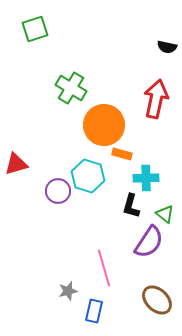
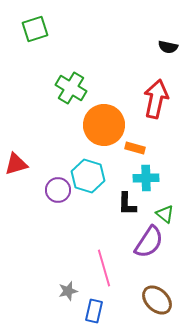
black semicircle: moved 1 px right
orange rectangle: moved 13 px right, 6 px up
purple circle: moved 1 px up
black L-shape: moved 4 px left, 2 px up; rotated 15 degrees counterclockwise
